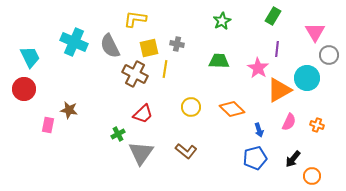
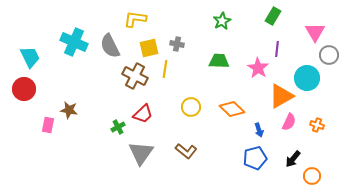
brown cross: moved 2 px down
orange triangle: moved 2 px right, 6 px down
green cross: moved 7 px up
